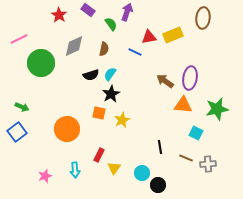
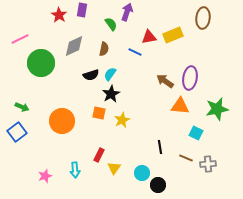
purple rectangle: moved 6 px left; rotated 64 degrees clockwise
pink line: moved 1 px right
orange triangle: moved 3 px left, 1 px down
orange circle: moved 5 px left, 8 px up
